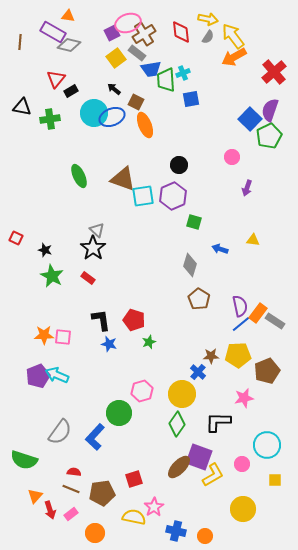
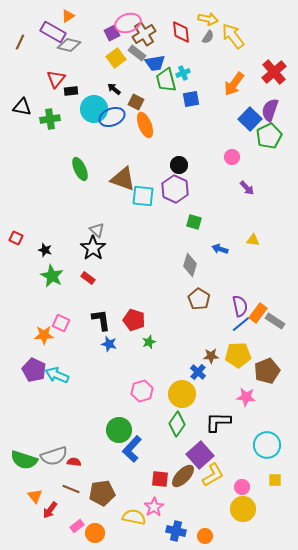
orange triangle at (68, 16): rotated 40 degrees counterclockwise
brown line at (20, 42): rotated 21 degrees clockwise
orange arrow at (234, 57): moved 27 px down; rotated 25 degrees counterclockwise
blue trapezoid at (151, 69): moved 4 px right, 6 px up
green trapezoid at (166, 80): rotated 10 degrees counterclockwise
black rectangle at (71, 91): rotated 24 degrees clockwise
cyan circle at (94, 113): moved 4 px up
green ellipse at (79, 176): moved 1 px right, 7 px up
purple arrow at (247, 188): rotated 63 degrees counterclockwise
cyan square at (143, 196): rotated 15 degrees clockwise
purple hexagon at (173, 196): moved 2 px right, 7 px up; rotated 12 degrees counterclockwise
pink square at (63, 337): moved 2 px left, 14 px up; rotated 18 degrees clockwise
purple pentagon at (38, 376): moved 4 px left, 6 px up; rotated 25 degrees counterclockwise
pink star at (244, 398): moved 2 px right, 1 px up; rotated 18 degrees clockwise
green circle at (119, 413): moved 17 px down
gray semicircle at (60, 432): moved 6 px left, 24 px down; rotated 36 degrees clockwise
blue L-shape at (95, 437): moved 37 px right, 12 px down
purple square at (199, 457): moved 1 px right, 2 px up; rotated 28 degrees clockwise
pink circle at (242, 464): moved 23 px down
brown ellipse at (179, 467): moved 4 px right, 9 px down
red semicircle at (74, 472): moved 10 px up
red square at (134, 479): moved 26 px right; rotated 24 degrees clockwise
orange triangle at (35, 496): rotated 21 degrees counterclockwise
red arrow at (50, 510): rotated 54 degrees clockwise
pink rectangle at (71, 514): moved 6 px right, 12 px down
